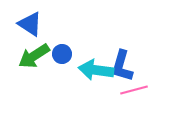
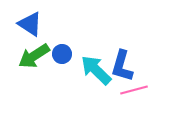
cyan arrow: rotated 36 degrees clockwise
